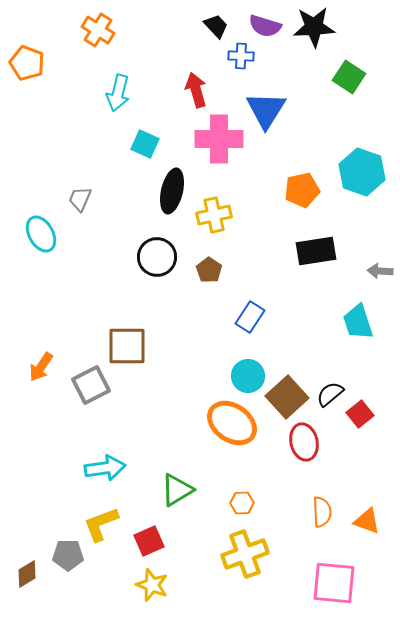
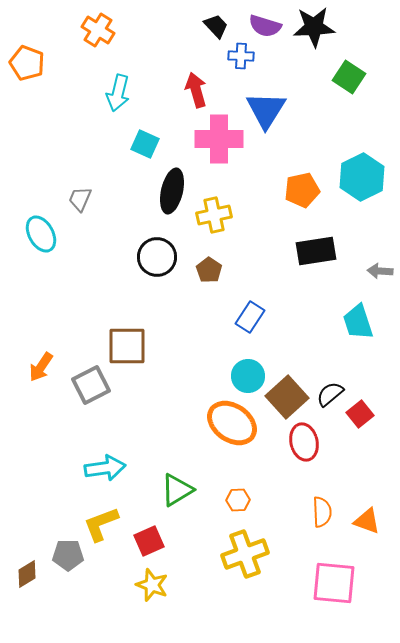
cyan hexagon at (362, 172): moved 5 px down; rotated 15 degrees clockwise
orange hexagon at (242, 503): moved 4 px left, 3 px up
